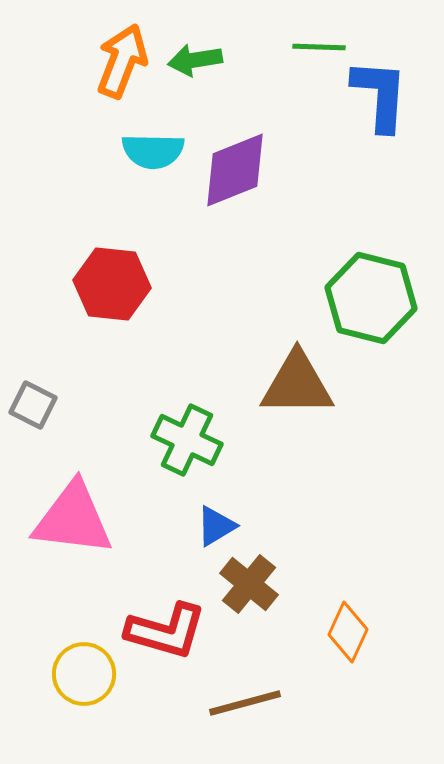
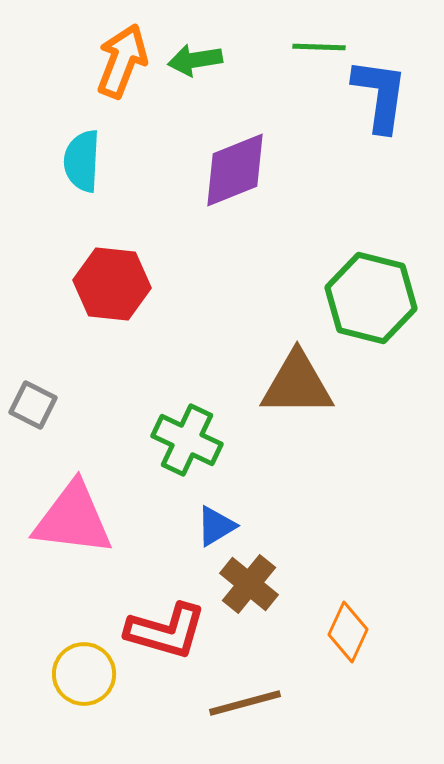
blue L-shape: rotated 4 degrees clockwise
cyan semicircle: moved 71 px left, 10 px down; rotated 92 degrees clockwise
